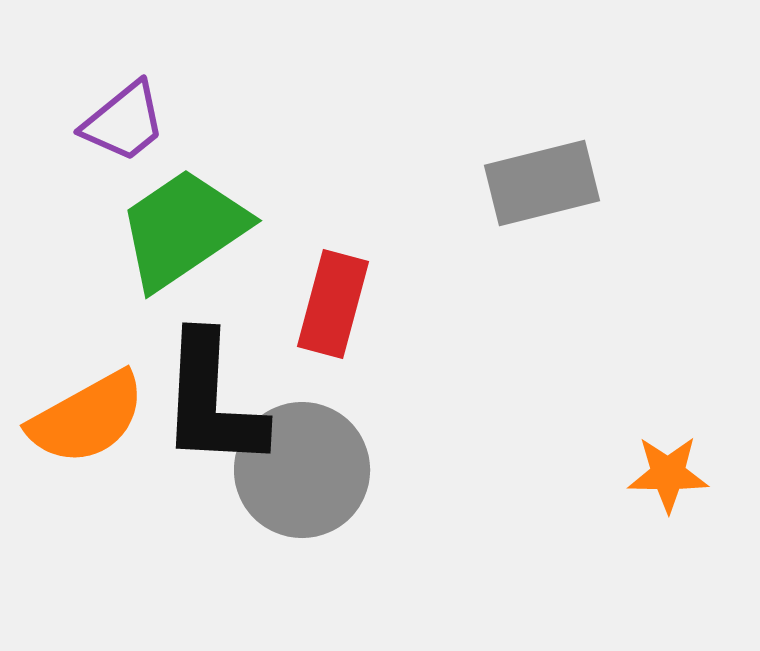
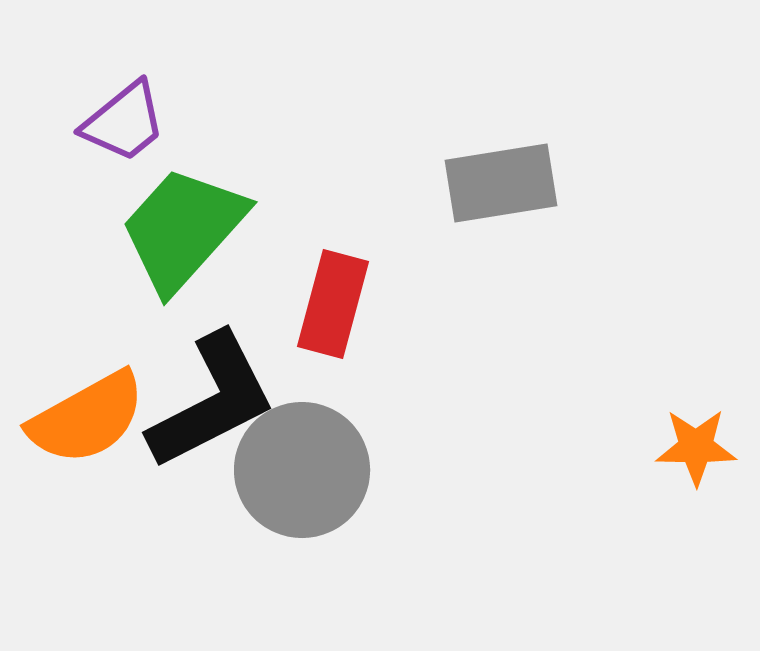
gray rectangle: moved 41 px left; rotated 5 degrees clockwise
green trapezoid: rotated 14 degrees counterclockwise
black L-shape: rotated 120 degrees counterclockwise
orange star: moved 28 px right, 27 px up
